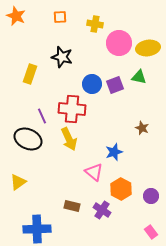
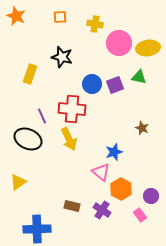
pink triangle: moved 7 px right
pink rectangle: moved 11 px left, 17 px up
